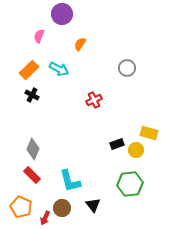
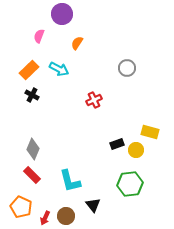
orange semicircle: moved 3 px left, 1 px up
yellow rectangle: moved 1 px right, 1 px up
brown circle: moved 4 px right, 8 px down
